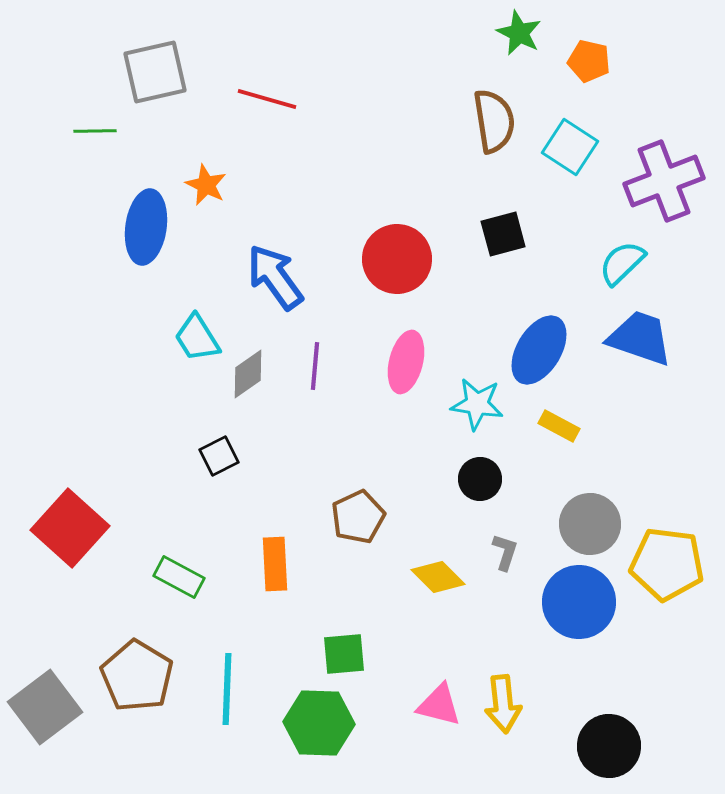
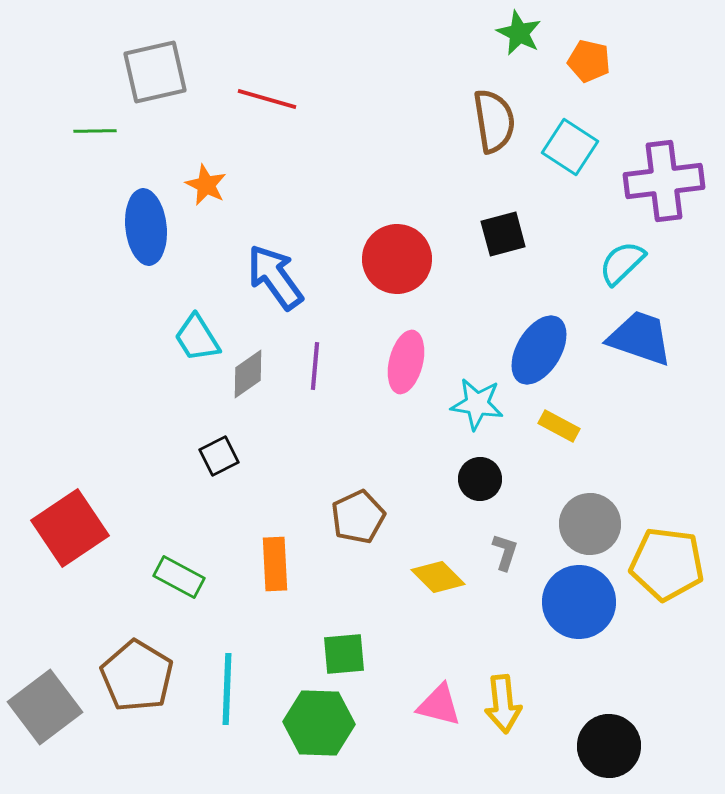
purple cross at (664, 181): rotated 14 degrees clockwise
blue ellipse at (146, 227): rotated 14 degrees counterclockwise
red square at (70, 528): rotated 14 degrees clockwise
